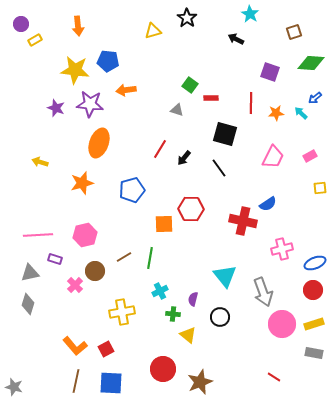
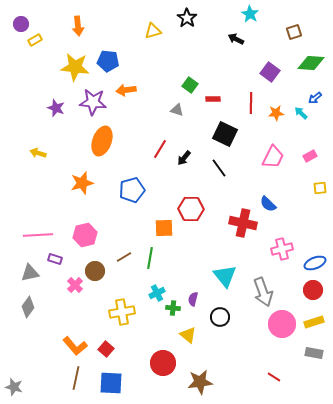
yellow star at (75, 70): moved 3 px up
purple square at (270, 72): rotated 18 degrees clockwise
red rectangle at (211, 98): moved 2 px right, 1 px down
purple star at (90, 104): moved 3 px right, 2 px up
black square at (225, 134): rotated 10 degrees clockwise
orange ellipse at (99, 143): moved 3 px right, 2 px up
yellow arrow at (40, 162): moved 2 px left, 9 px up
blue semicircle at (268, 204): rotated 78 degrees clockwise
red cross at (243, 221): moved 2 px down
orange square at (164, 224): moved 4 px down
cyan cross at (160, 291): moved 3 px left, 2 px down
gray diamond at (28, 304): moved 3 px down; rotated 20 degrees clockwise
green cross at (173, 314): moved 6 px up
yellow rectangle at (314, 324): moved 2 px up
red square at (106, 349): rotated 21 degrees counterclockwise
red circle at (163, 369): moved 6 px up
brown line at (76, 381): moved 3 px up
brown star at (200, 382): rotated 15 degrees clockwise
